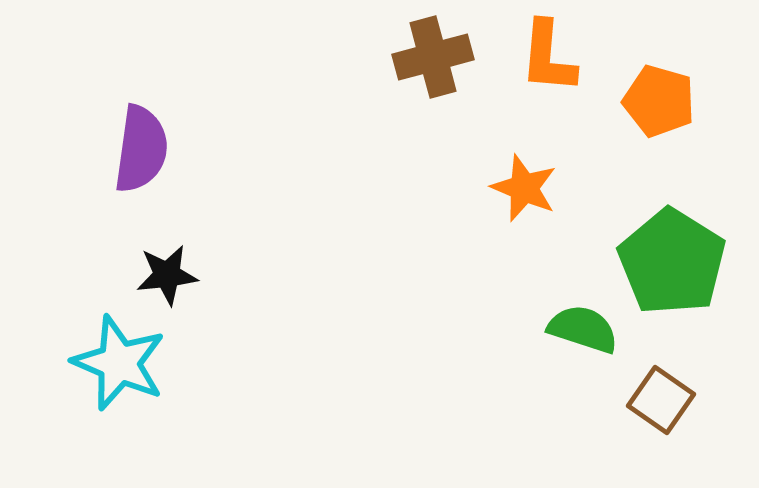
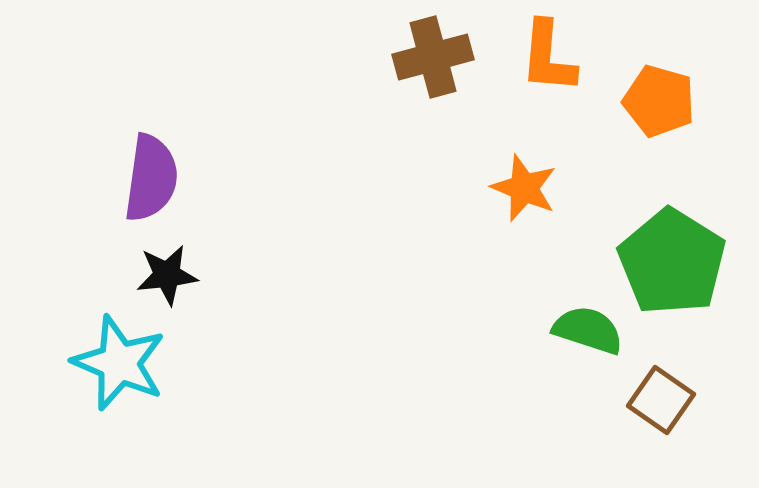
purple semicircle: moved 10 px right, 29 px down
green semicircle: moved 5 px right, 1 px down
